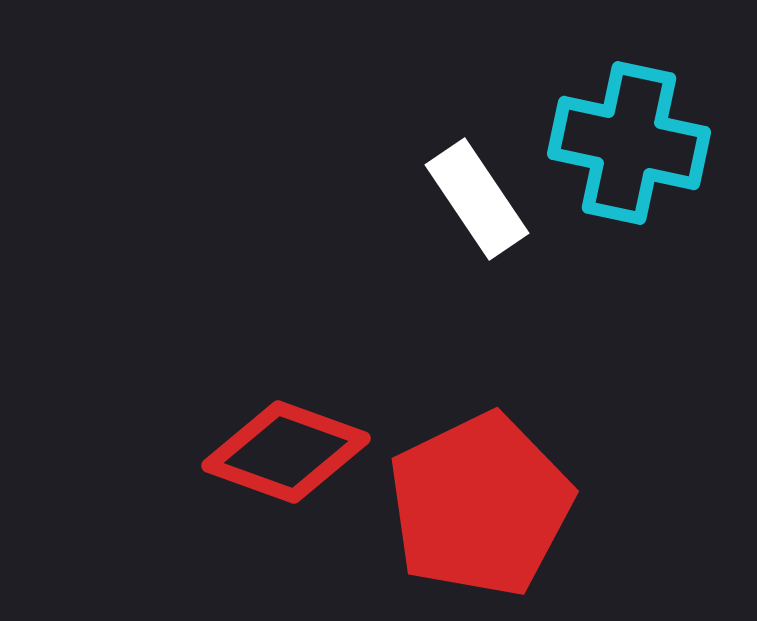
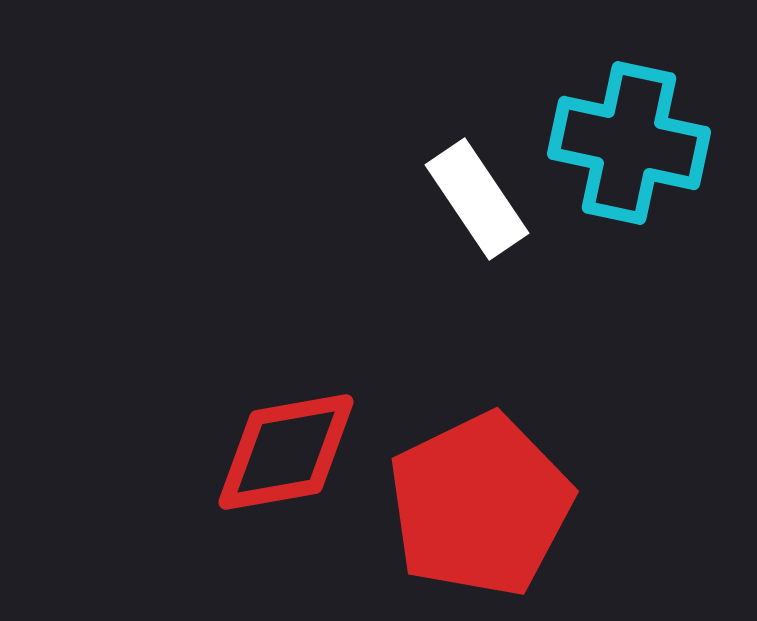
red diamond: rotated 30 degrees counterclockwise
